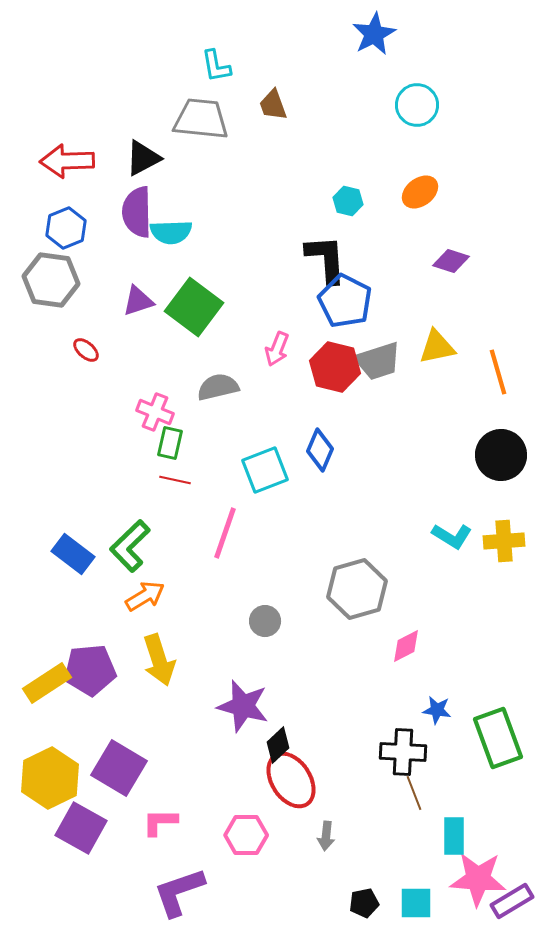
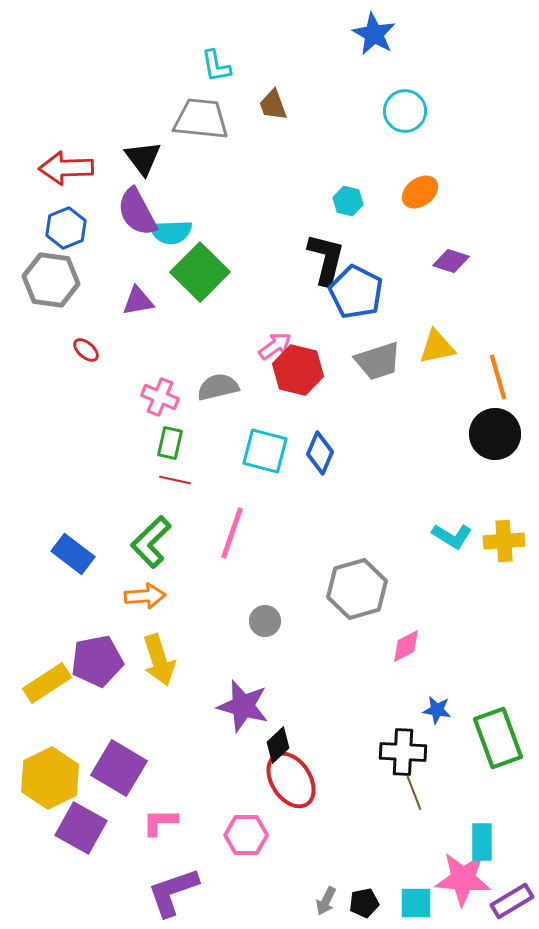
blue star at (374, 34): rotated 15 degrees counterclockwise
cyan circle at (417, 105): moved 12 px left, 6 px down
black triangle at (143, 158): rotated 39 degrees counterclockwise
red arrow at (67, 161): moved 1 px left, 7 px down
purple semicircle at (137, 212): rotated 27 degrees counterclockwise
black L-shape at (326, 259): rotated 18 degrees clockwise
purple triangle at (138, 301): rotated 8 degrees clockwise
blue pentagon at (345, 301): moved 11 px right, 9 px up
green square at (194, 307): moved 6 px right, 35 px up; rotated 8 degrees clockwise
pink arrow at (277, 349): moved 2 px left, 3 px up; rotated 148 degrees counterclockwise
red hexagon at (335, 367): moved 37 px left, 3 px down
orange line at (498, 372): moved 5 px down
pink cross at (155, 412): moved 5 px right, 15 px up
blue diamond at (320, 450): moved 3 px down
black circle at (501, 455): moved 6 px left, 21 px up
cyan square at (265, 470): moved 19 px up; rotated 36 degrees clockwise
pink line at (225, 533): moved 7 px right
green L-shape at (130, 546): moved 21 px right, 4 px up
orange arrow at (145, 596): rotated 27 degrees clockwise
purple pentagon at (90, 670): moved 7 px right, 9 px up; rotated 6 degrees counterclockwise
gray arrow at (326, 836): moved 65 px down; rotated 20 degrees clockwise
cyan rectangle at (454, 836): moved 28 px right, 6 px down
pink star at (478, 879): moved 15 px left
purple L-shape at (179, 892): moved 6 px left
